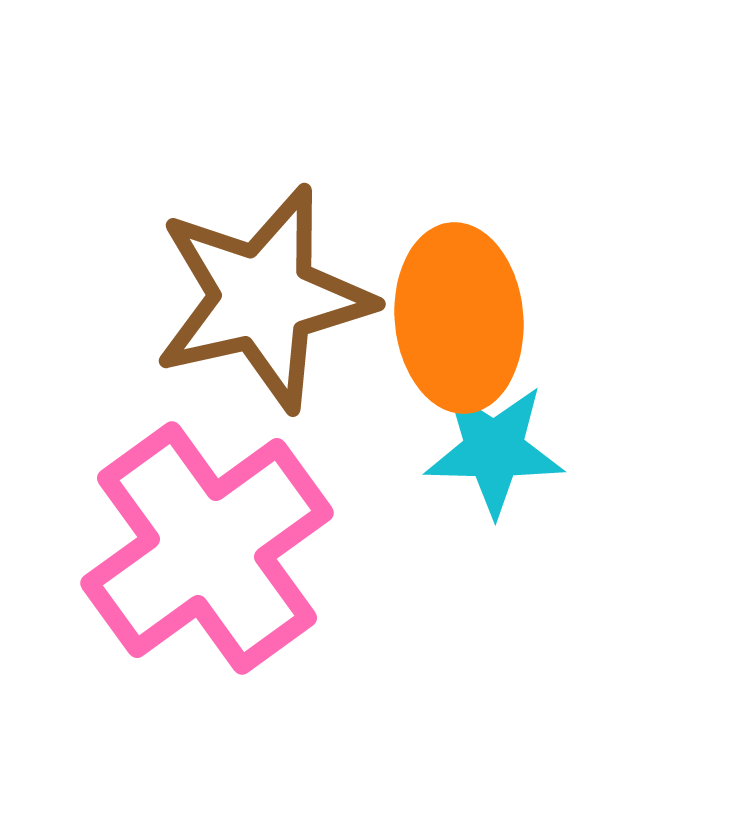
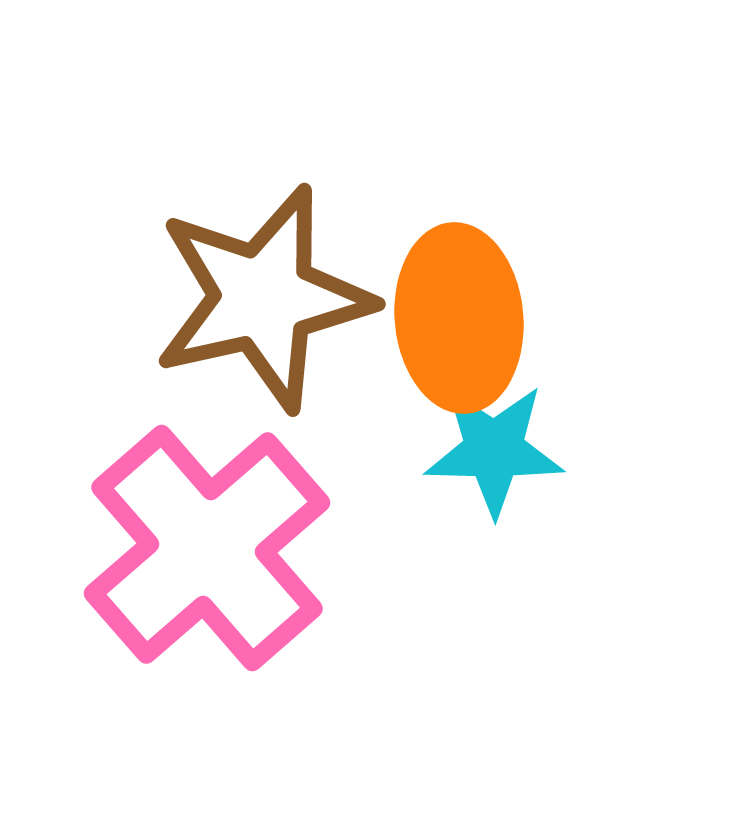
pink cross: rotated 5 degrees counterclockwise
